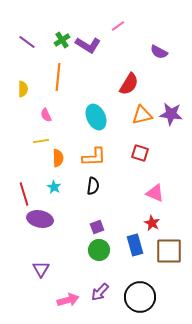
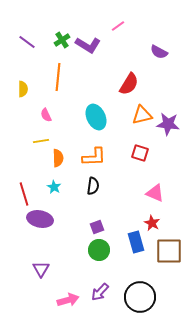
purple star: moved 3 px left, 10 px down
blue rectangle: moved 1 px right, 3 px up
